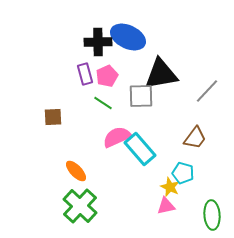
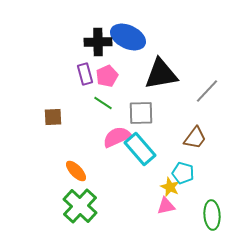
gray square: moved 17 px down
